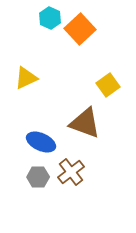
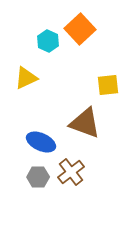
cyan hexagon: moved 2 px left, 23 px down
yellow square: rotated 30 degrees clockwise
